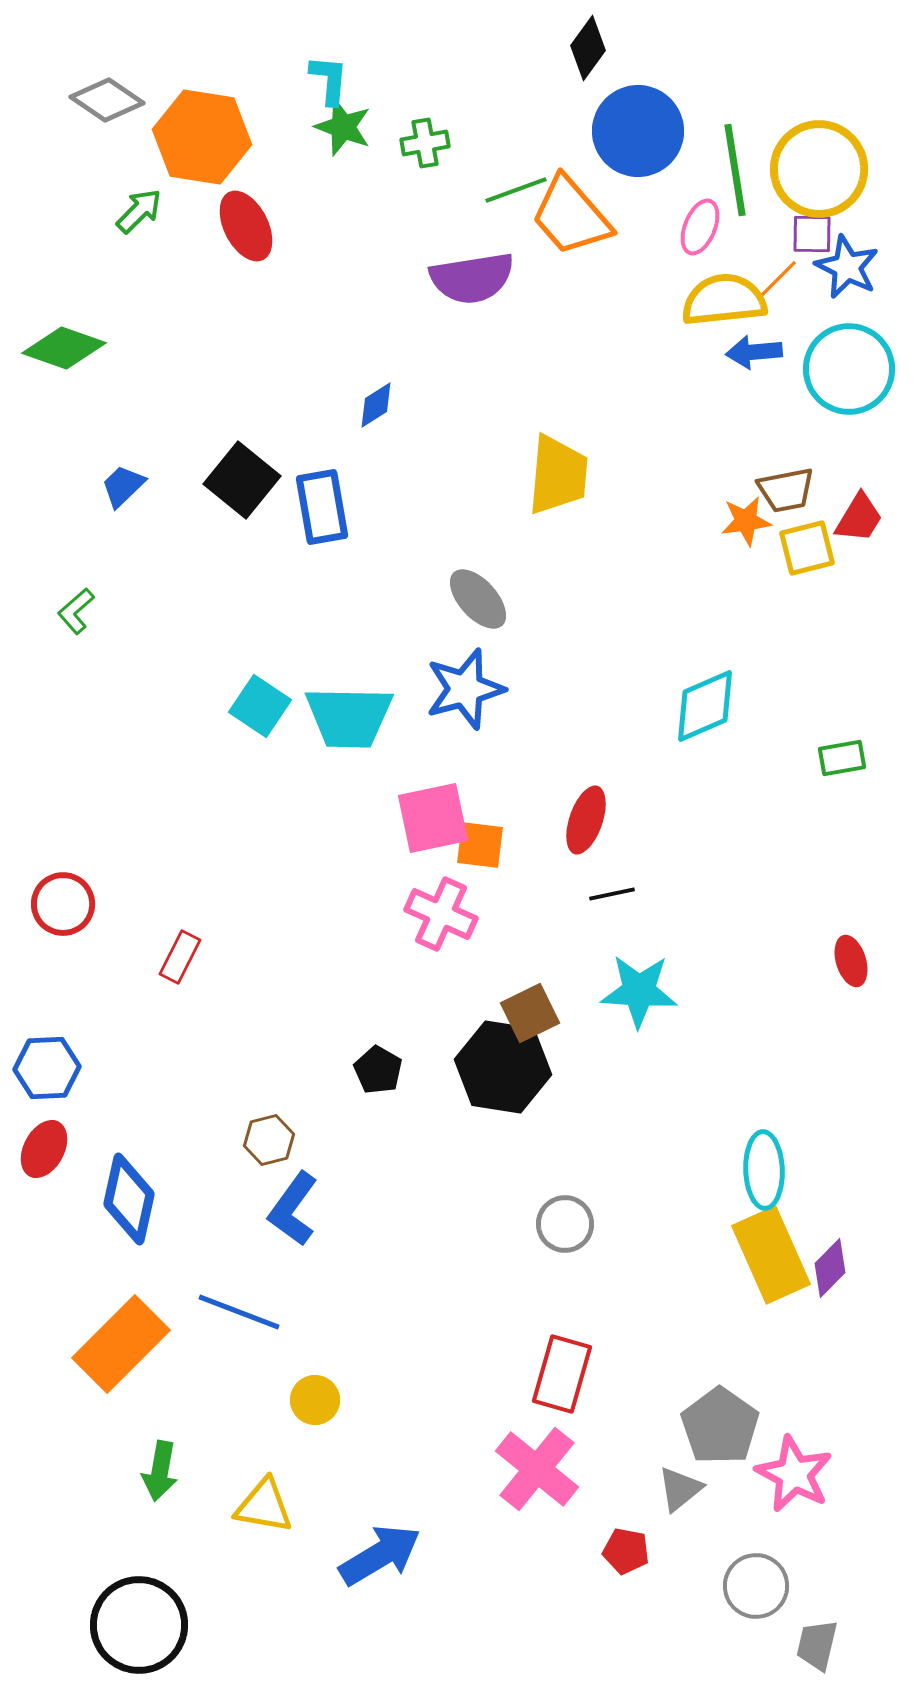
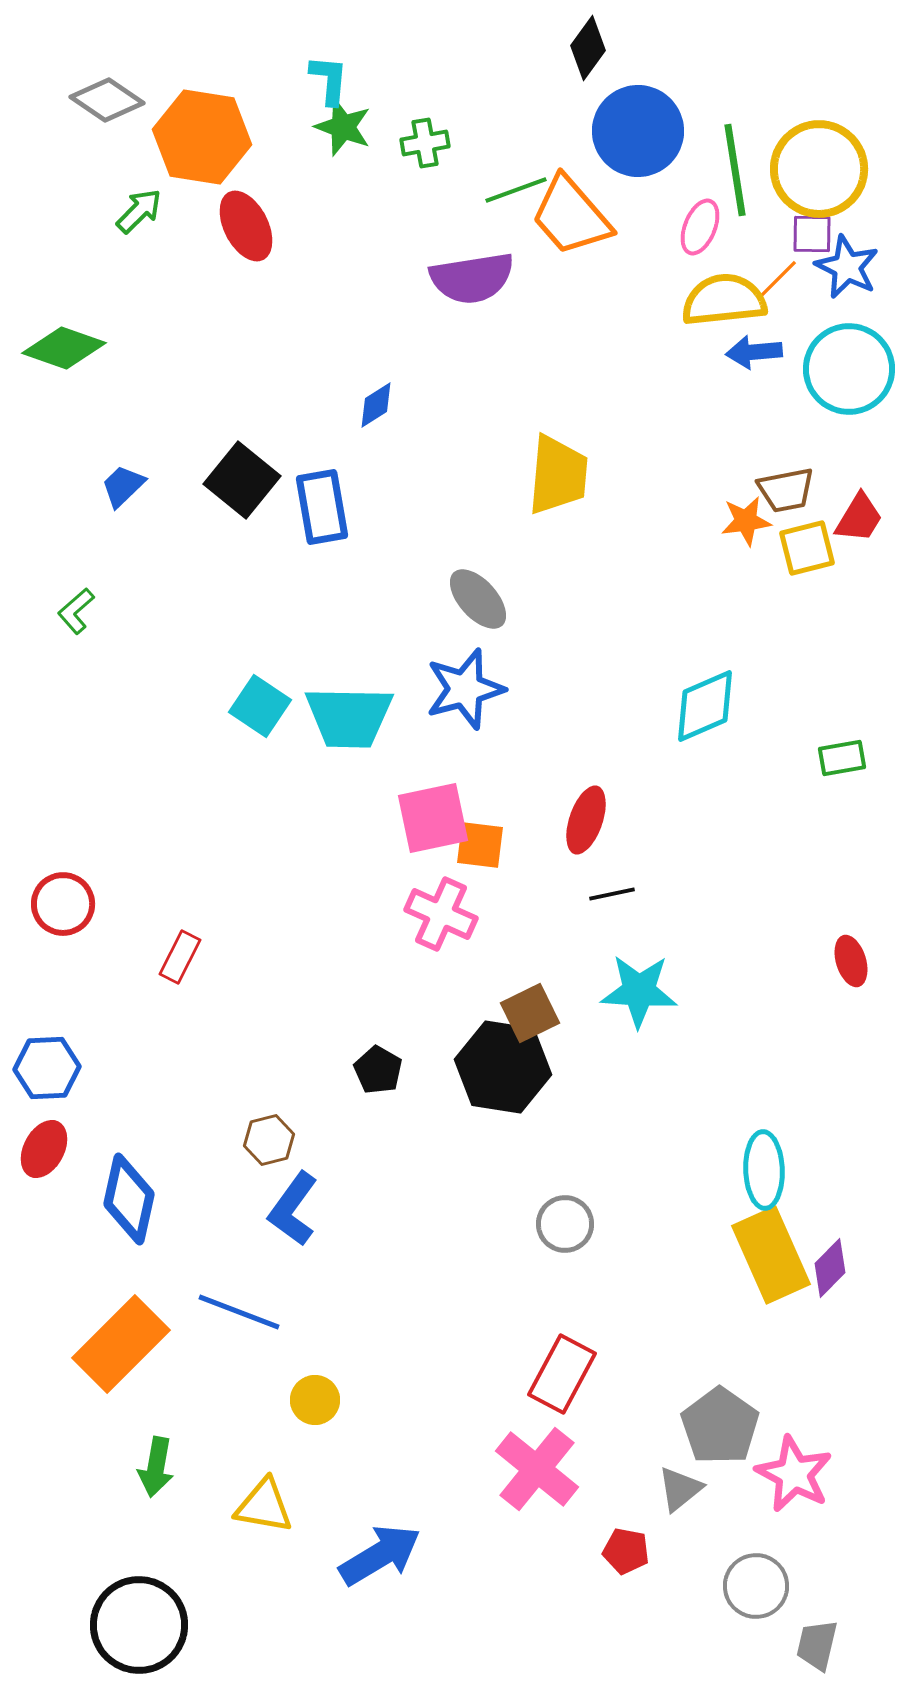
red rectangle at (562, 1374): rotated 12 degrees clockwise
green arrow at (160, 1471): moved 4 px left, 4 px up
